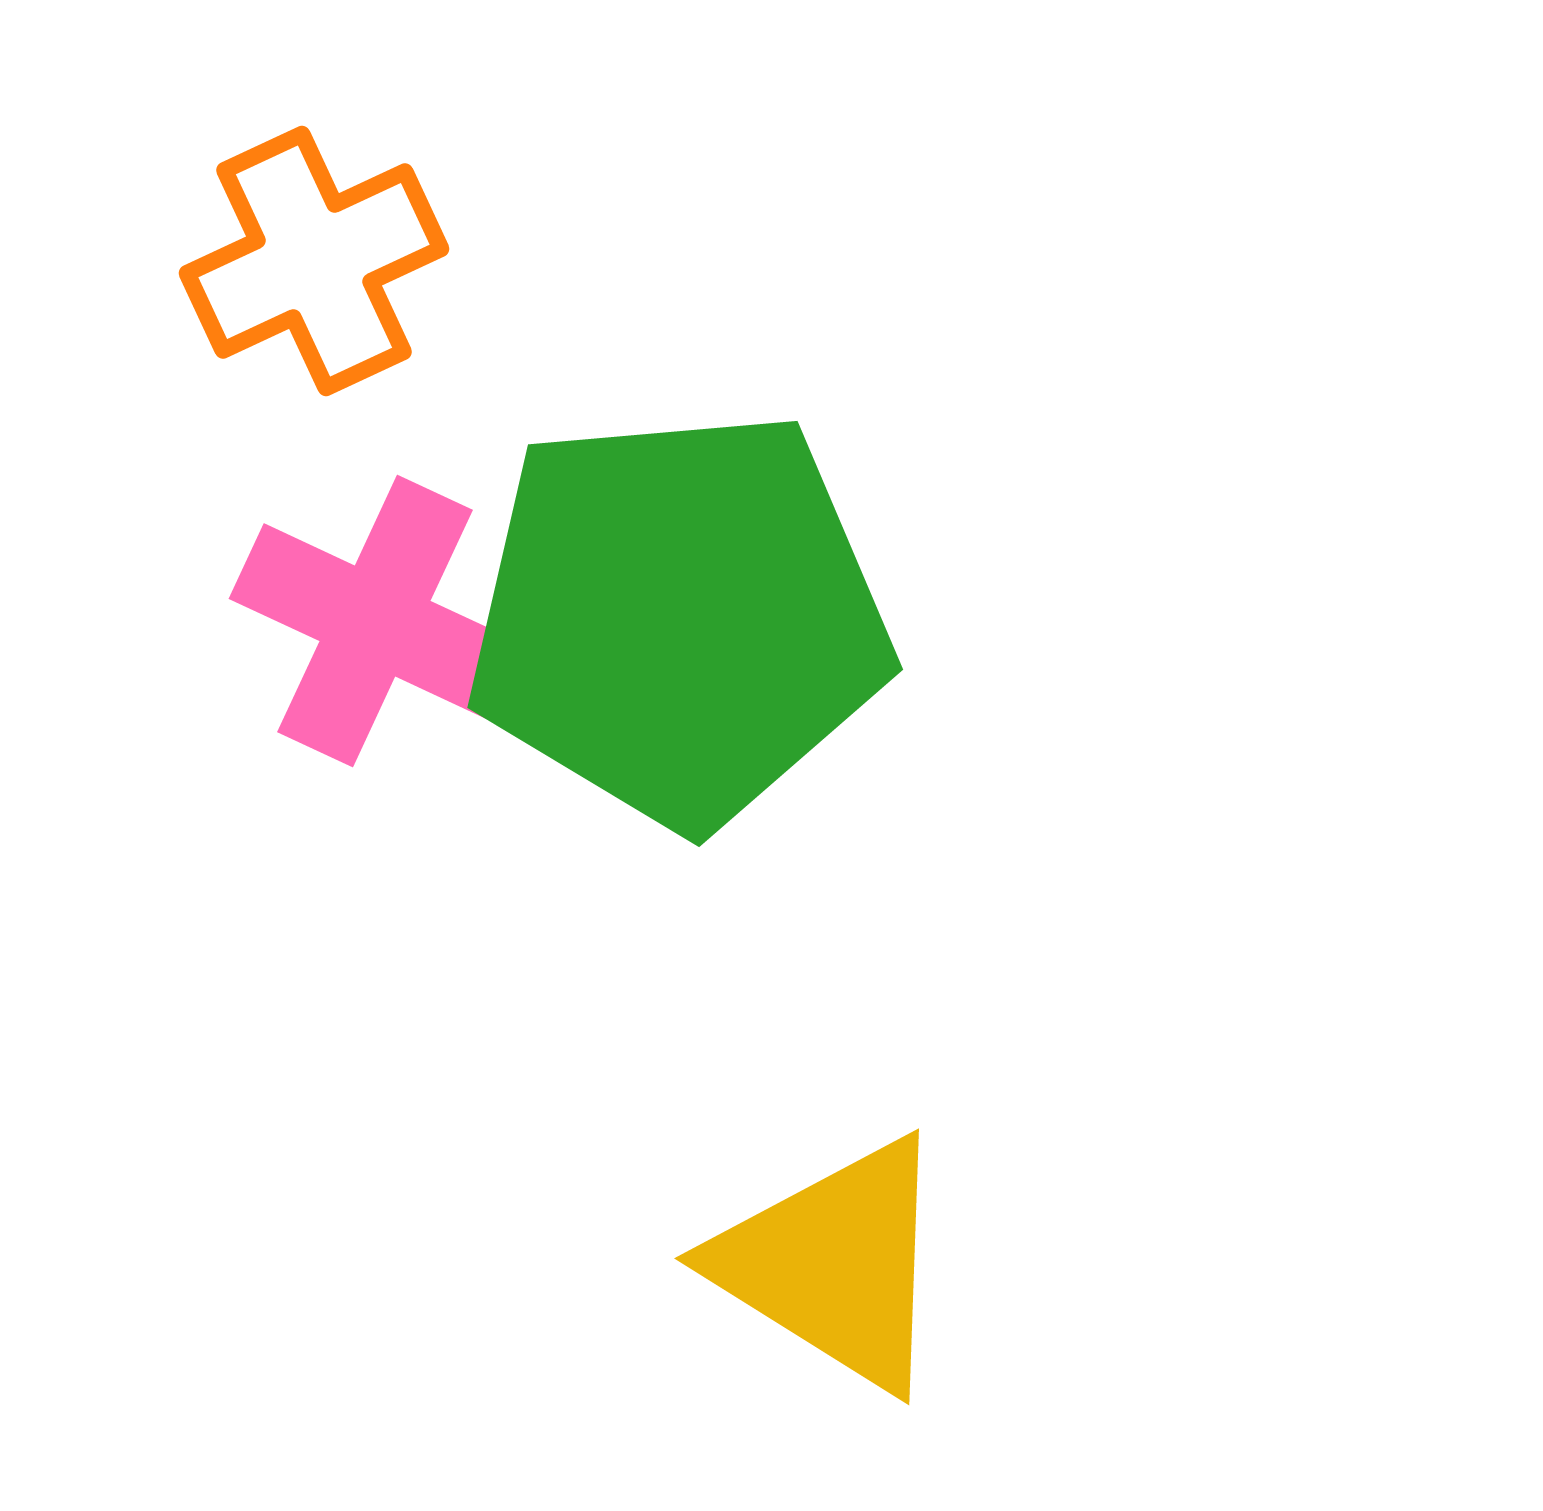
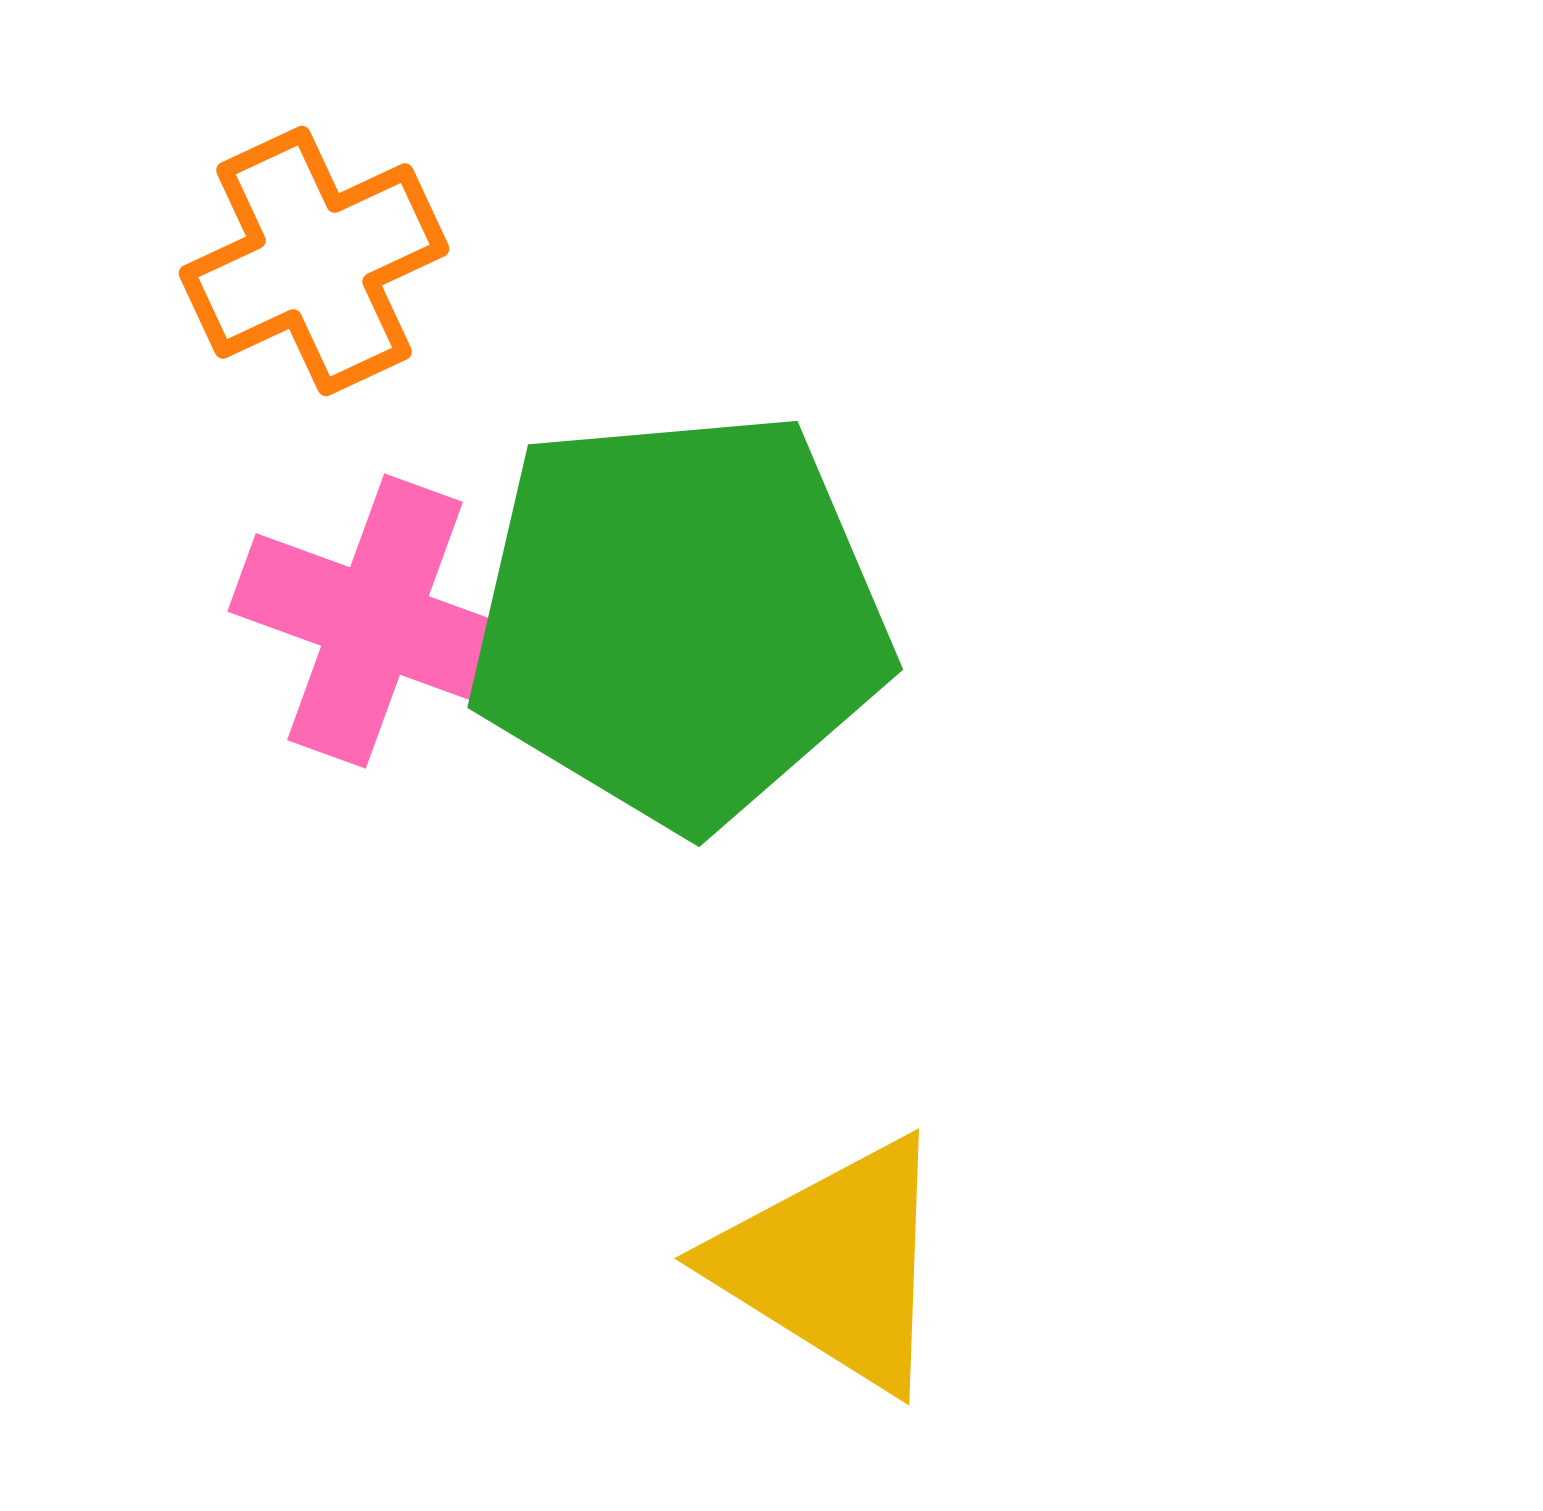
pink cross: rotated 5 degrees counterclockwise
